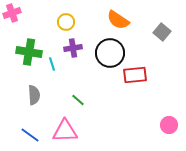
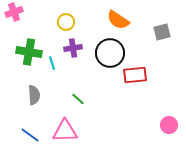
pink cross: moved 2 px right, 1 px up
gray square: rotated 36 degrees clockwise
cyan line: moved 1 px up
green line: moved 1 px up
